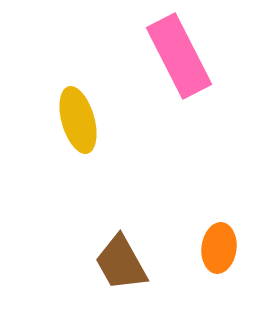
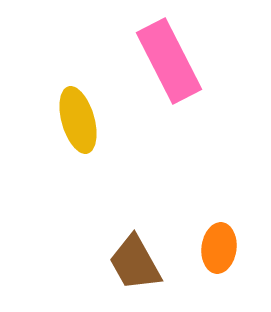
pink rectangle: moved 10 px left, 5 px down
brown trapezoid: moved 14 px right
